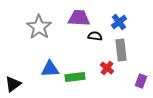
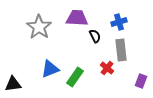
purple trapezoid: moved 2 px left
blue cross: rotated 21 degrees clockwise
black semicircle: rotated 56 degrees clockwise
blue triangle: rotated 18 degrees counterclockwise
green rectangle: rotated 48 degrees counterclockwise
black triangle: rotated 30 degrees clockwise
